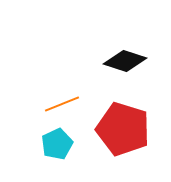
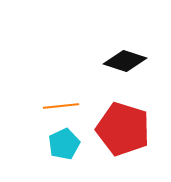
orange line: moved 1 px left, 2 px down; rotated 16 degrees clockwise
cyan pentagon: moved 7 px right
